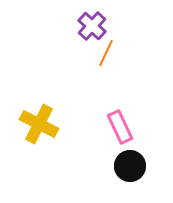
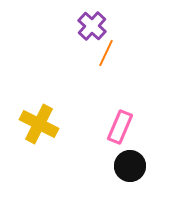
pink rectangle: rotated 48 degrees clockwise
